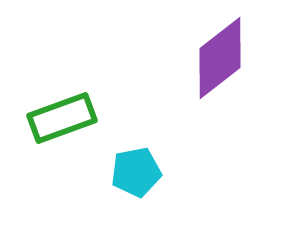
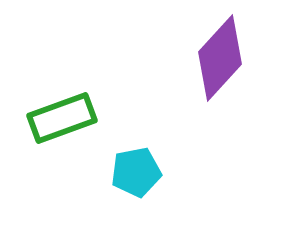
purple diamond: rotated 10 degrees counterclockwise
